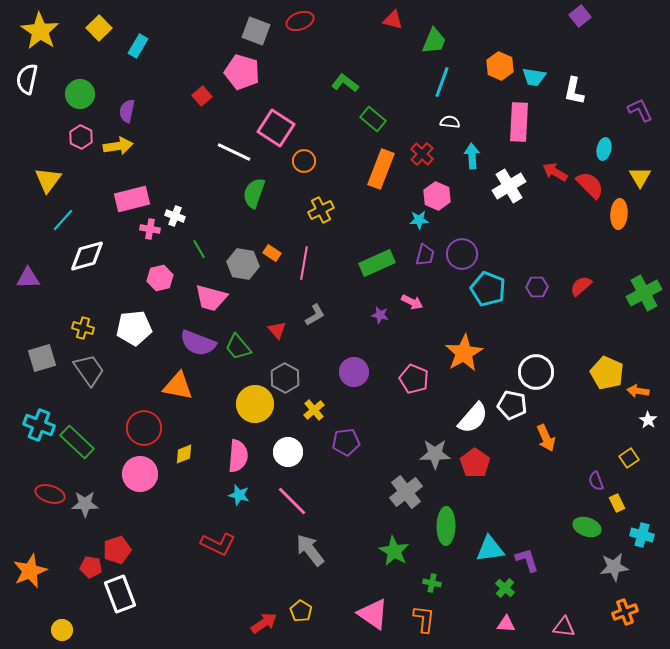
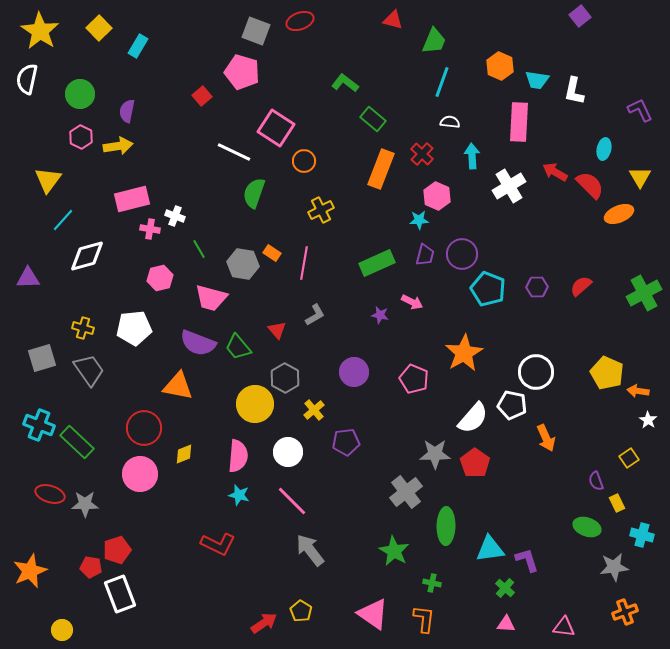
cyan trapezoid at (534, 77): moved 3 px right, 3 px down
orange ellipse at (619, 214): rotated 64 degrees clockwise
